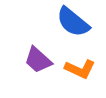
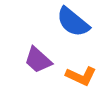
orange L-shape: moved 1 px right, 7 px down
